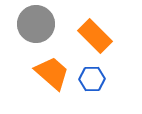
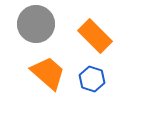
orange trapezoid: moved 4 px left
blue hexagon: rotated 20 degrees clockwise
